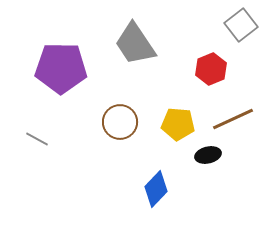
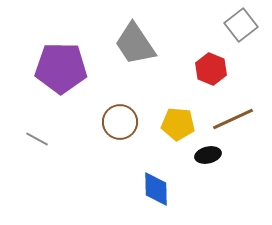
red hexagon: rotated 16 degrees counterclockwise
blue diamond: rotated 45 degrees counterclockwise
